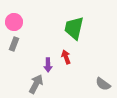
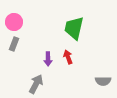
red arrow: moved 2 px right
purple arrow: moved 6 px up
gray semicircle: moved 3 px up; rotated 35 degrees counterclockwise
